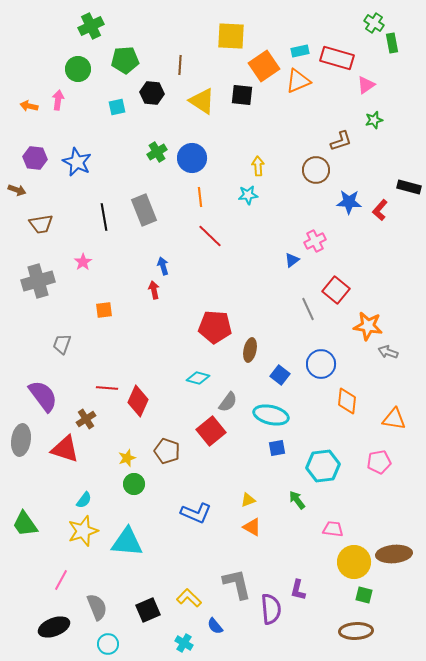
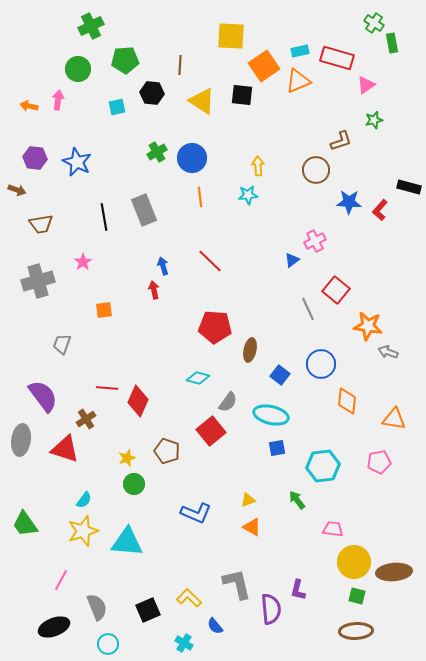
red line at (210, 236): moved 25 px down
brown ellipse at (394, 554): moved 18 px down
green square at (364, 595): moved 7 px left, 1 px down
